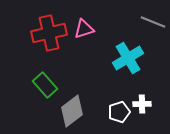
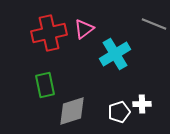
gray line: moved 1 px right, 2 px down
pink triangle: rotated 20 degrees counterclockwise
cyan cross: moved 13 px left, 4 px up
green rectangle: rotated 30 degrees clockwise
gray diamond: rotated 20 degrees clockwise
